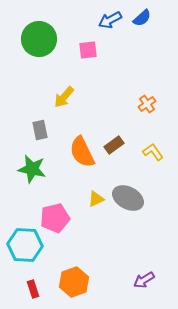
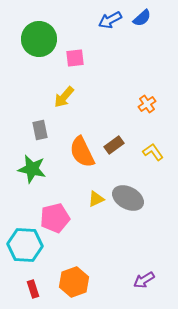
pink square: moved 13 px left, 8 px down
